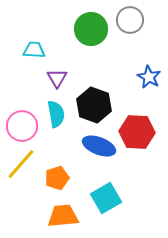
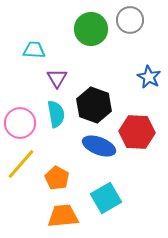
pink circle: moved 2 px left, 3 px up
orange pentagon: rotated 25 degrees counterclockwise
